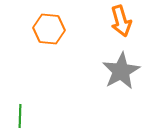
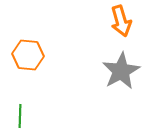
orange hexagon: moved 21 px left, 26 px down
